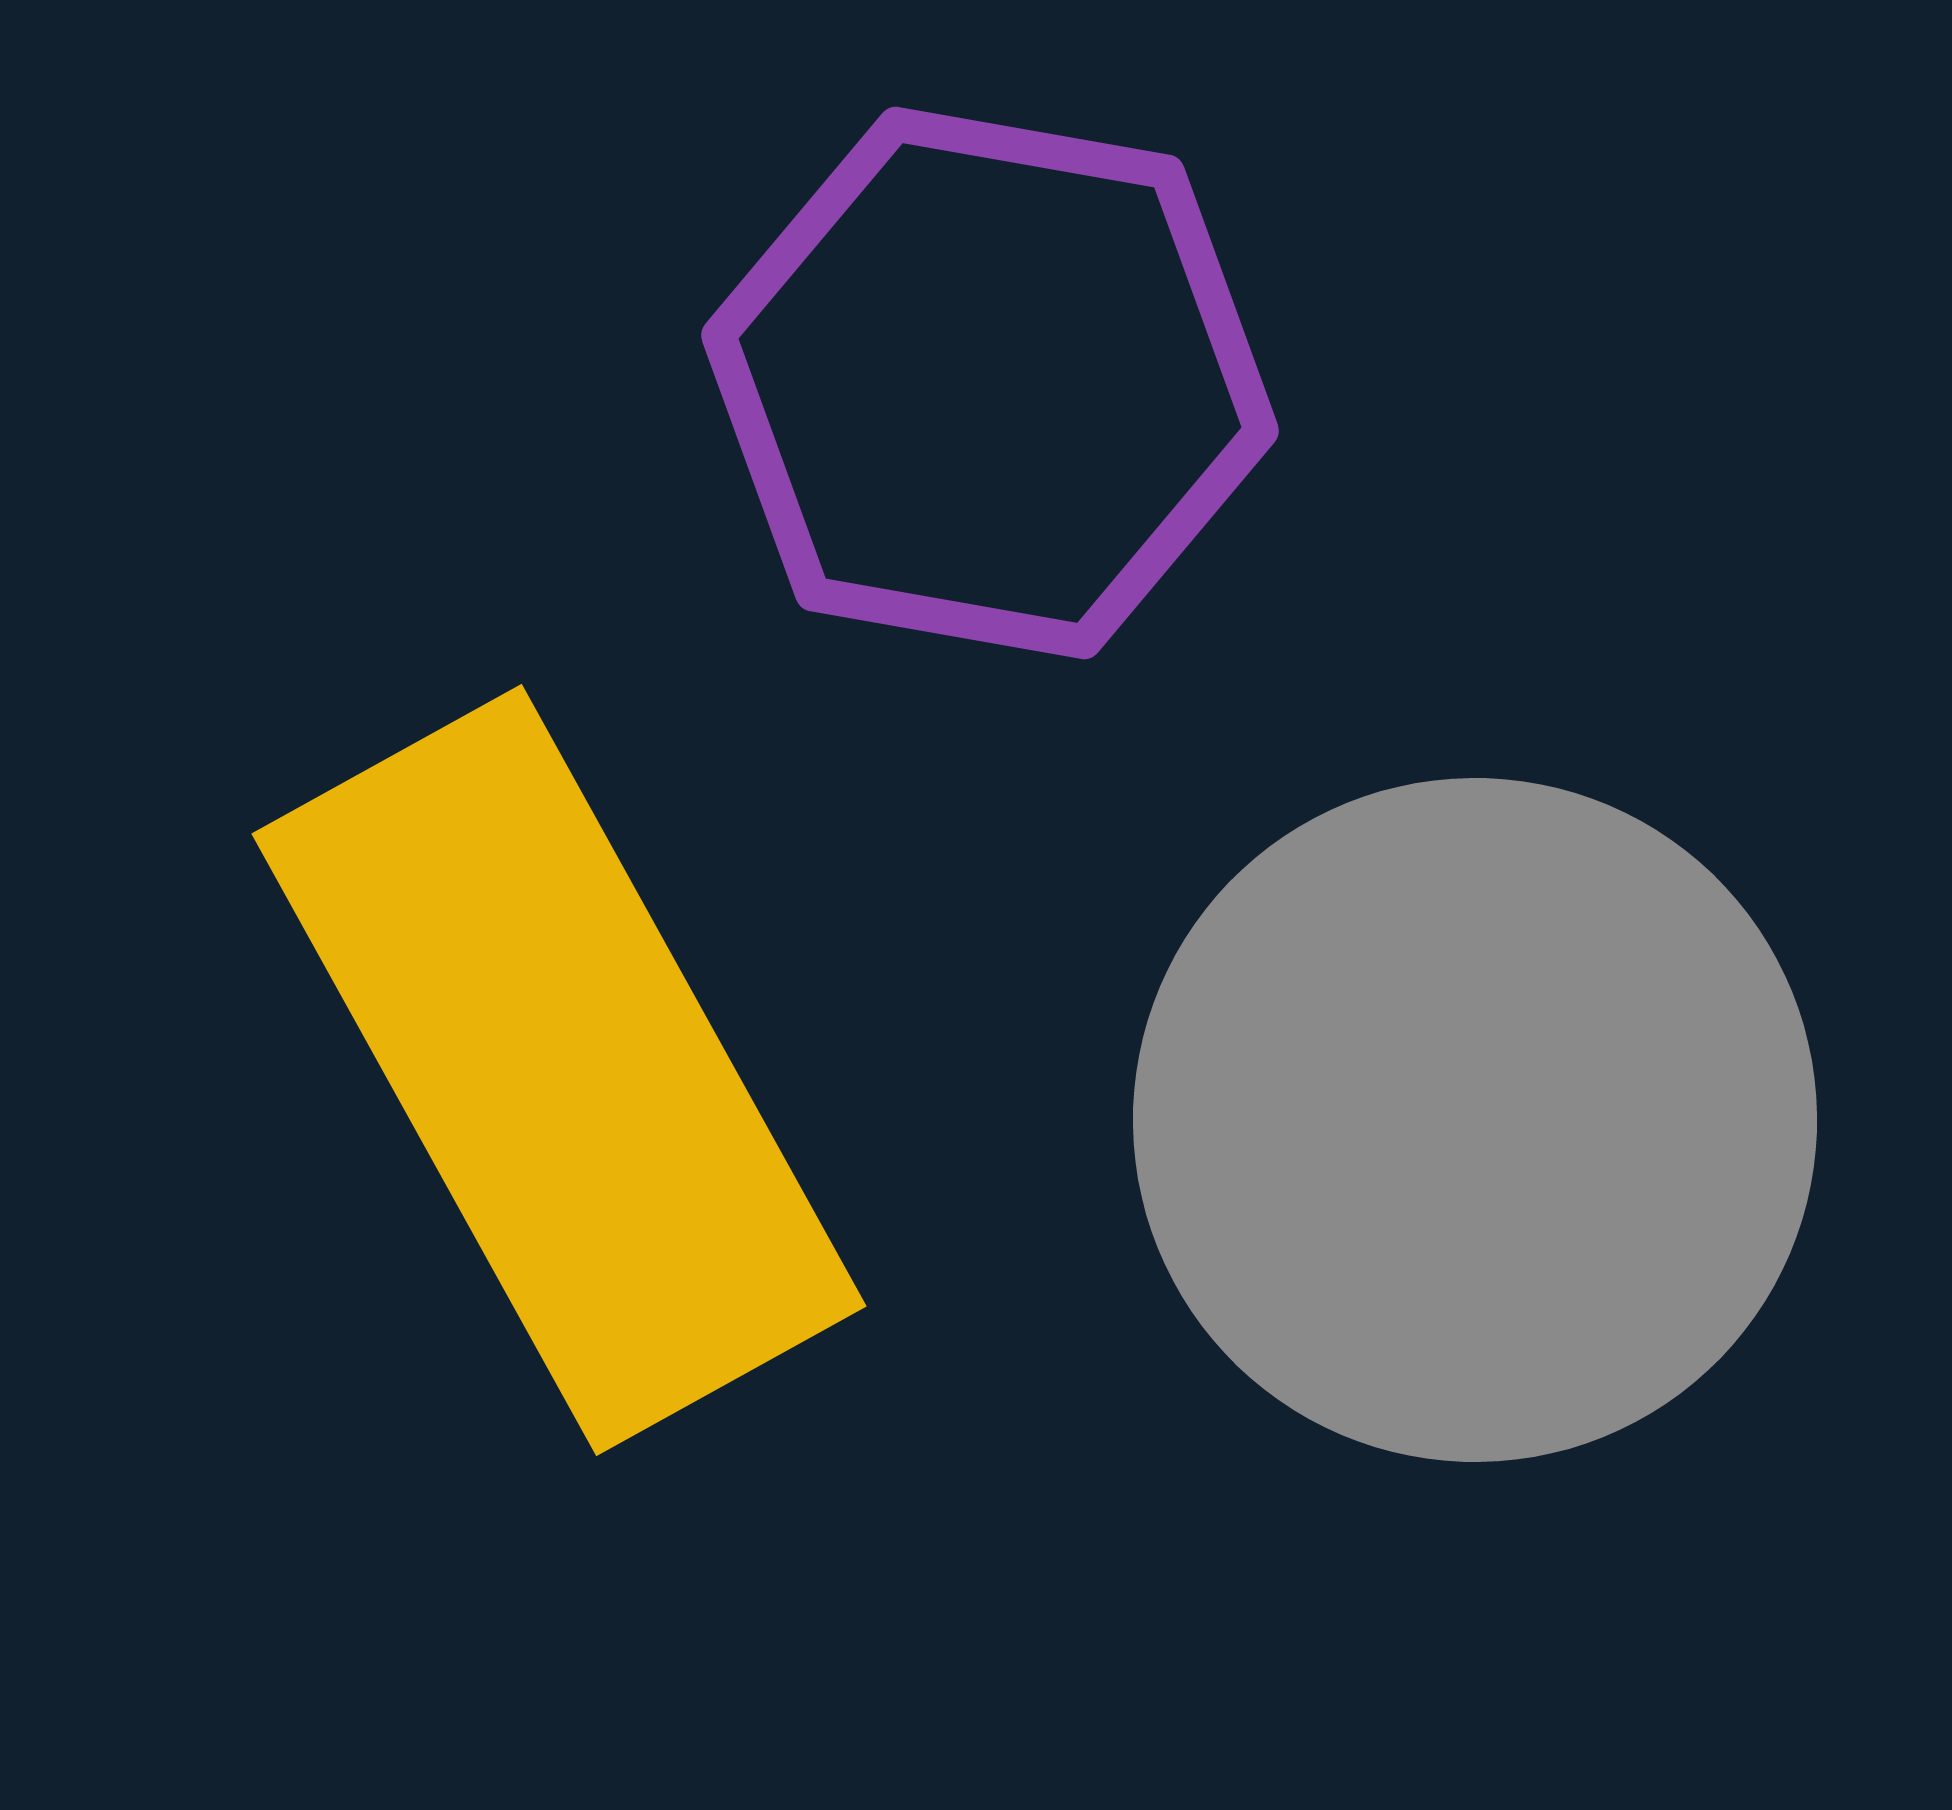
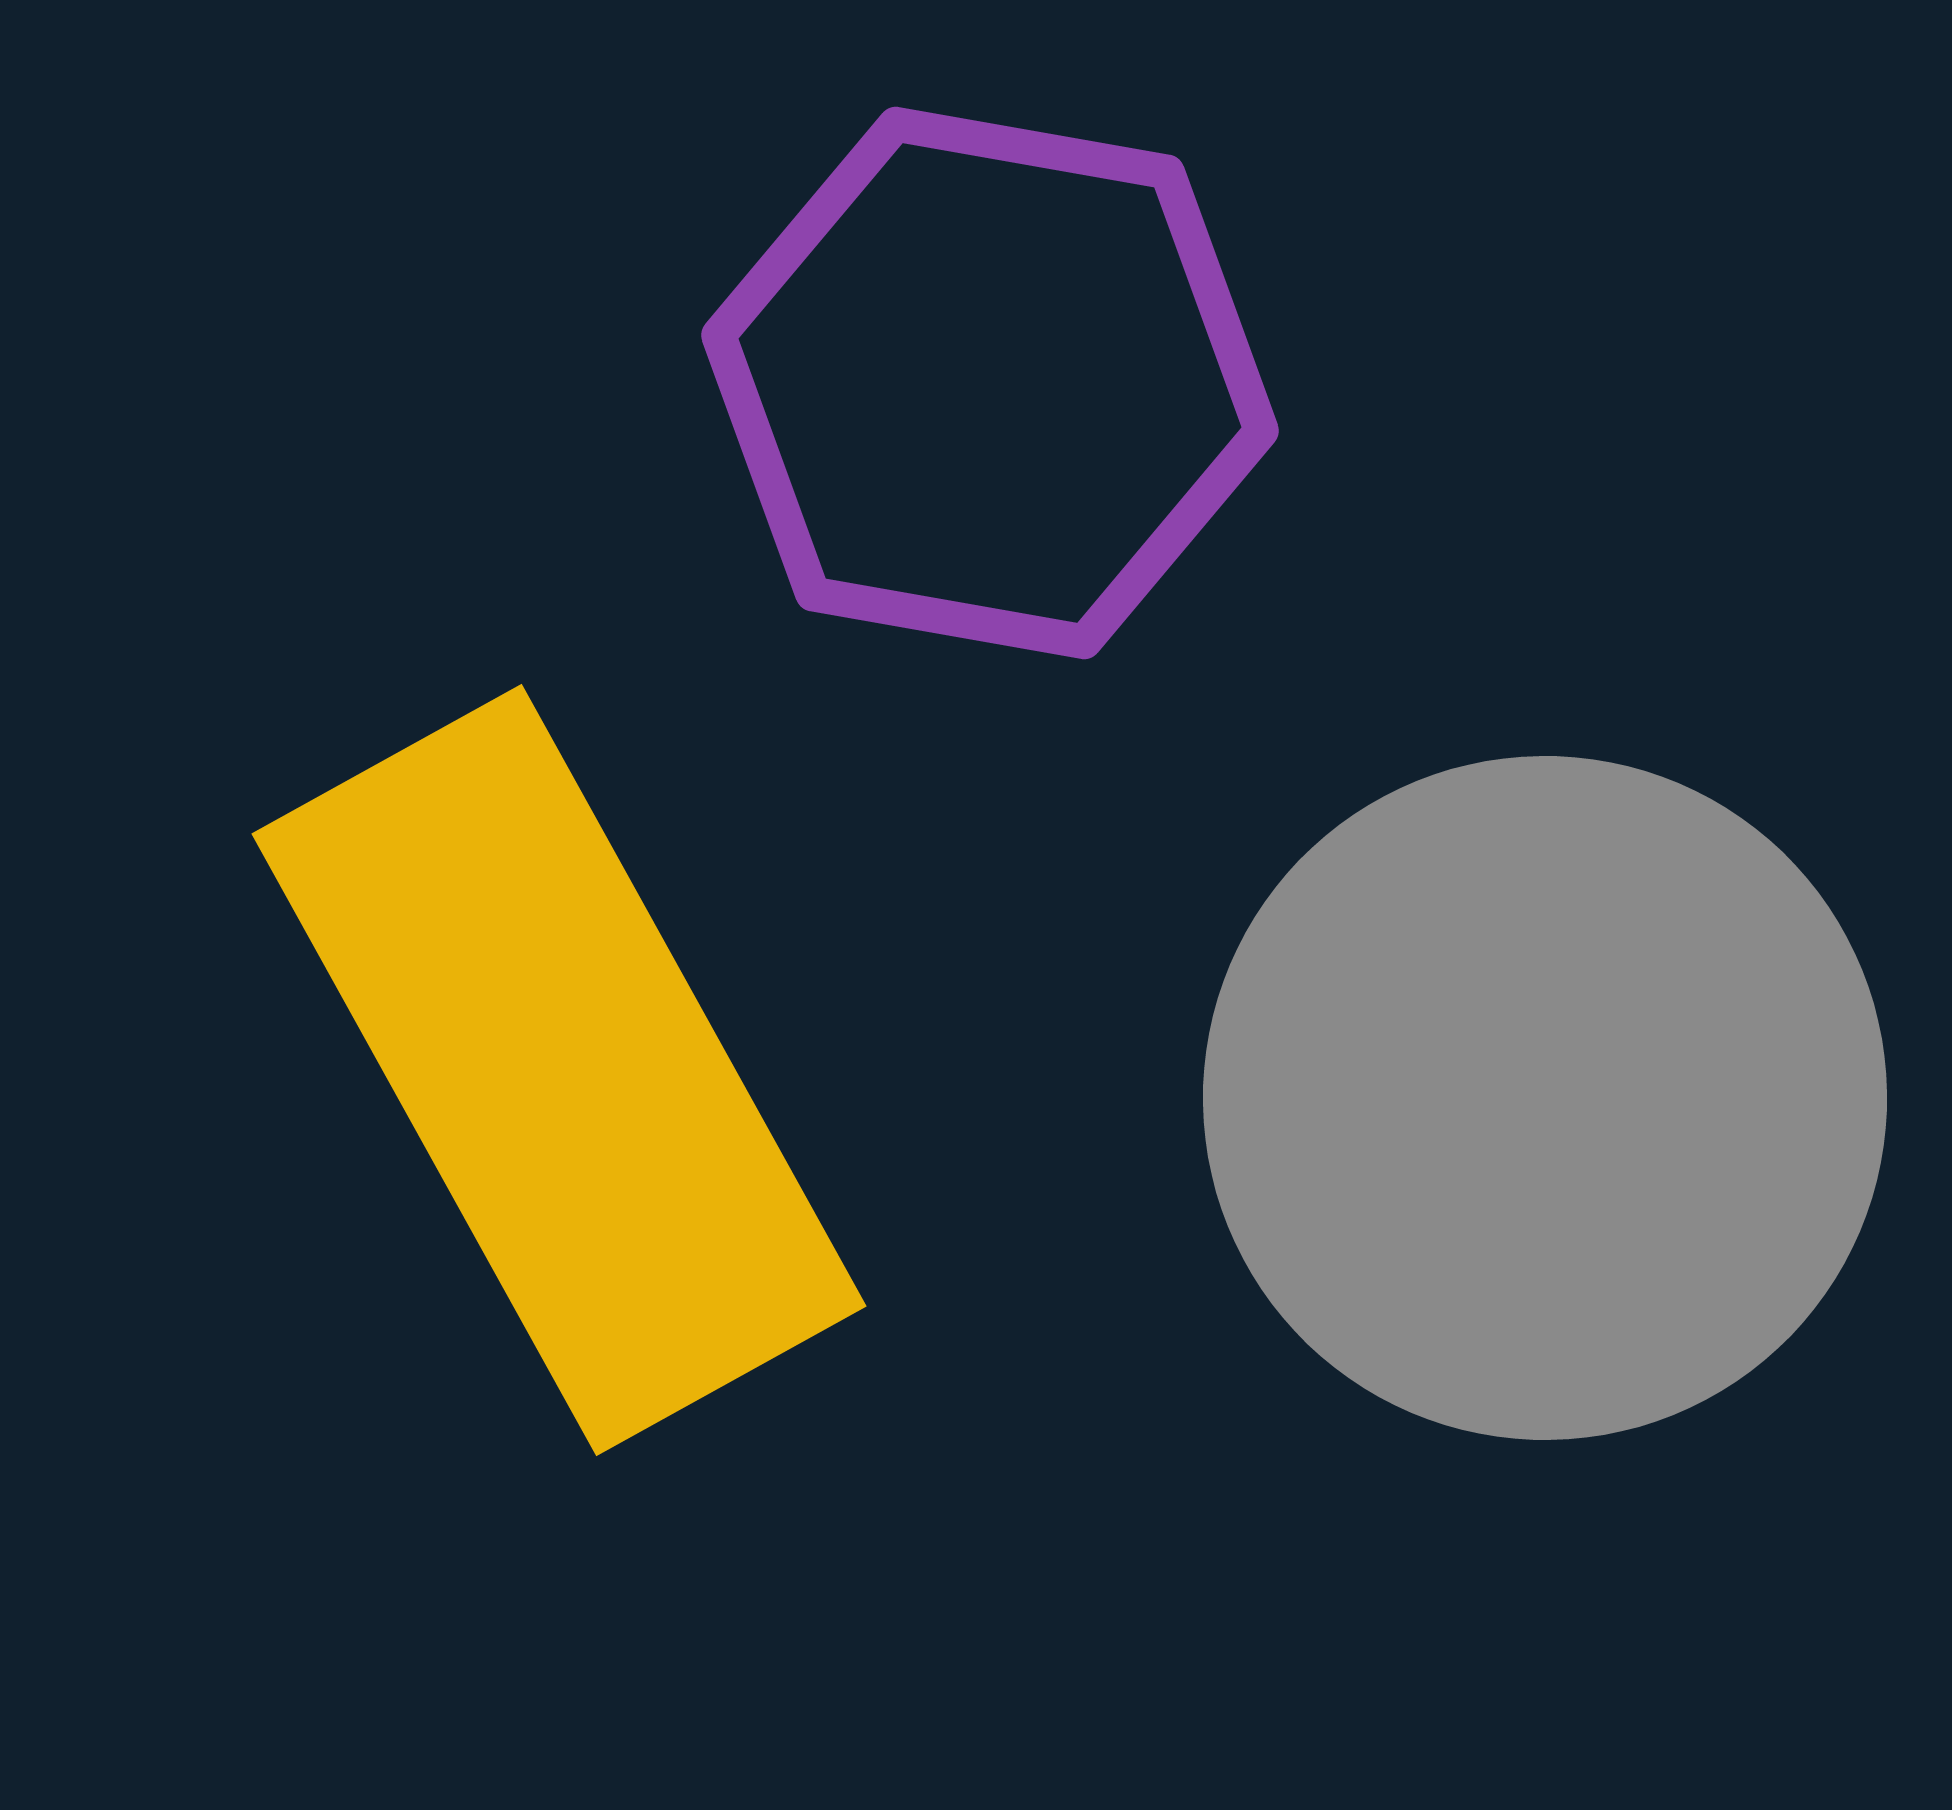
gray circle: moved 70 px right, 22 px up
